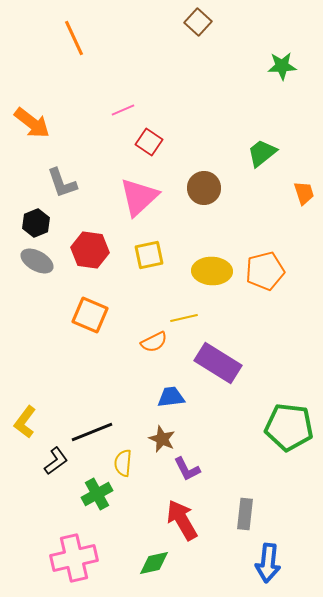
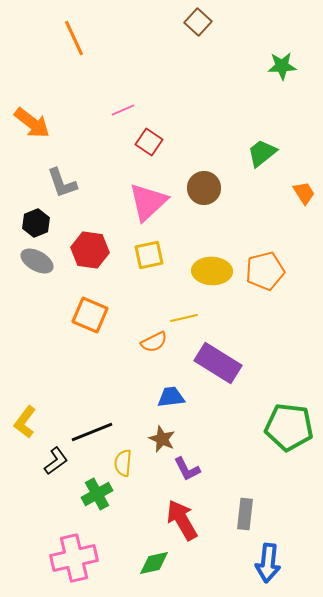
orange trapezoid: rotated 15 degrees counterclockwise
pink triangle: moved 9 px right, 5 px down
